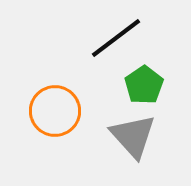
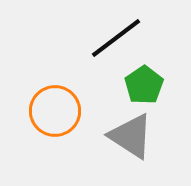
gray triangle: moved 2 px left; rotated 15 degrees counterclockwise
